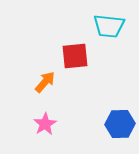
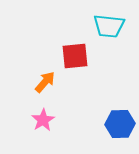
pink star: moved 2 px left, 4 px up
